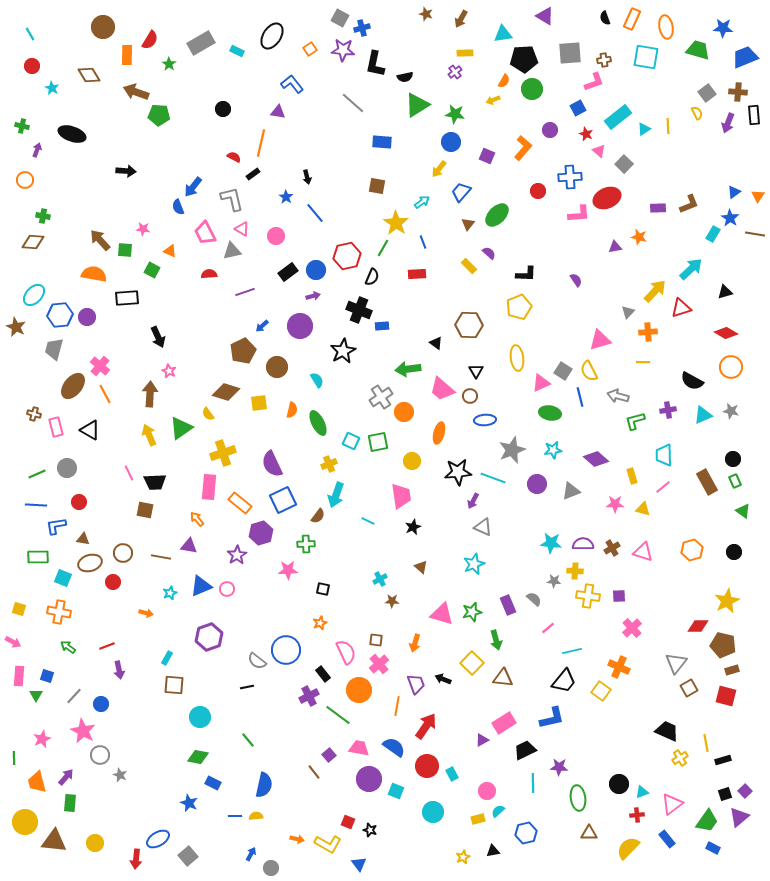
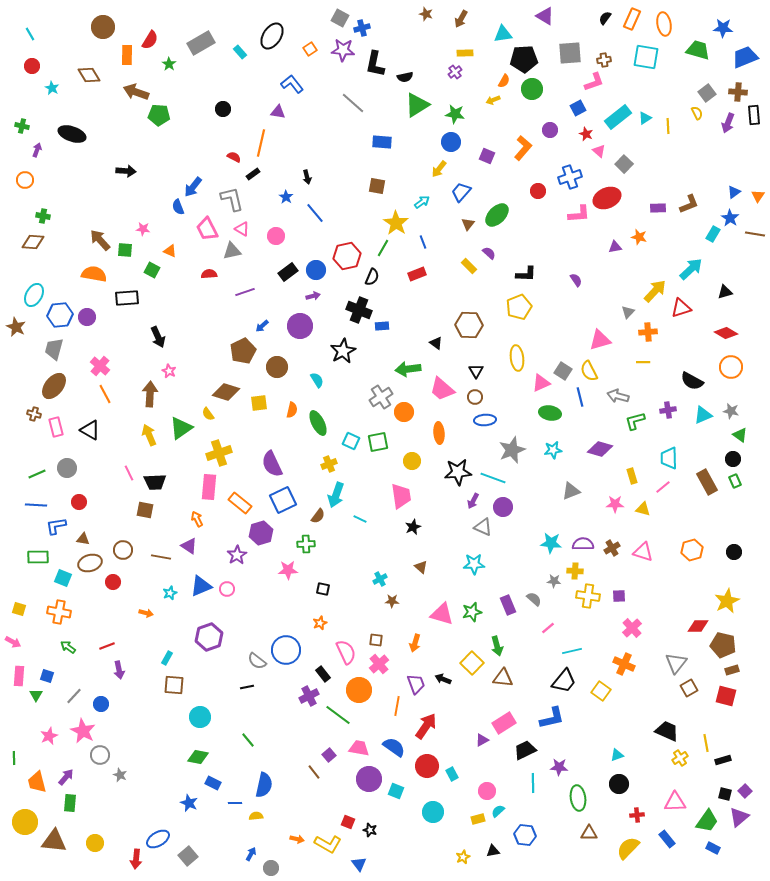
black semicircle at (605, 18): rotated 56 degrees clockwise
orange ellipse at (666, 27): moved 2 px left, 3 px up
cyan rectangle at (237, 51): moved 3 px right, 1 px down; rotated 24 degrees clockwise
cyan triangle at (644, 129): moved 1 px right, 11 px up
blue cross at (570, 177): rotated 15 degrees counterclockwise
pink trapezoid at (205, 233): moved 2 px right, 4 px up
red rectangle at (417, 274): rotated 18 degrees counterclockwise
cyan ellipse at (34, 295): rotated 15 degrees counterclockwise
brown ellipse at (73, 386): moved 19 px left
brown circle at (470, 396): moved 5 px right, 1 px down
orange ellipse at (439, 433): rotated 20 degrees counterclockwise
yellow cross at (223, 453): moved 4 px left
cyan trapezoid at (664, 455): moved 5 px right, 3 px down
purple diamond at (596, 459): moved 4 px right, 10 px up; rotated 25 degrees counterclockwise
purple circle at (537, 484): moved 34 px left, 23 px down
green triangle at (743, 511): moved 3 px left, 76 px up
orange arrow at (197, 519): rotated 14 degrees clockwise
cyan line at (368, 521): moved 8 px left, 2 px up
purple triangle at (189, 546): rotated 24 degrees clockwise
brown circle at (123, 553): moved 3 px up
cyan star at (474, 564): rotated 20 degrees clockwise
green arrow at (496, 640): moved 1 px right, 6 px down
orange cross at (619, 667): moved 5 px right, 3 px up
pink star at (42, 739): moved 7 px right, 3 px up
cyan triangle at (642, 792): moved 25 px left, 37 px up
black square at (725, 794): rotated 32 degrees clockwise
pink triangle at (672, 804): moved 3 px right, 2 px up; rotated 35 degrees clockwise
blue line at (235, 816): moved 13 px up
blue hexagon at (526, 833): moved 1 px left, 2 px down; rotated 20 degrees clockwise
